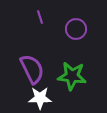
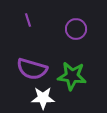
purple line: moved 12 px left, 3 px down
purple semicircle: rotated 132 degrees clockwise
white star: moved 3 px right
